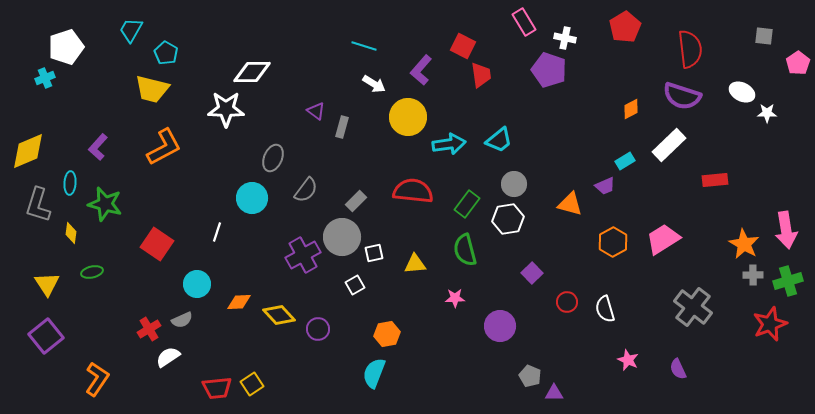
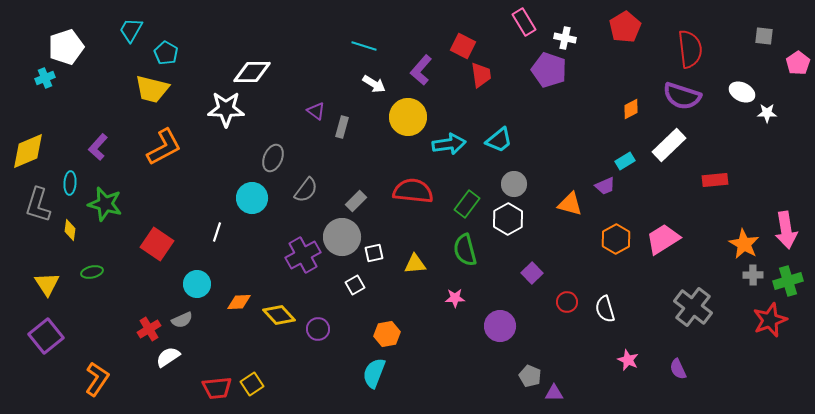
white hexagon at (508, 219): rotated 20 degrees counterclockwise
yellow diamond at (71, 233): moved 1 px left, 3 px up
orange hexagon at (613, 242): moved 3 px right, 3 px up
red star at (770, 324): moved 4 px up
